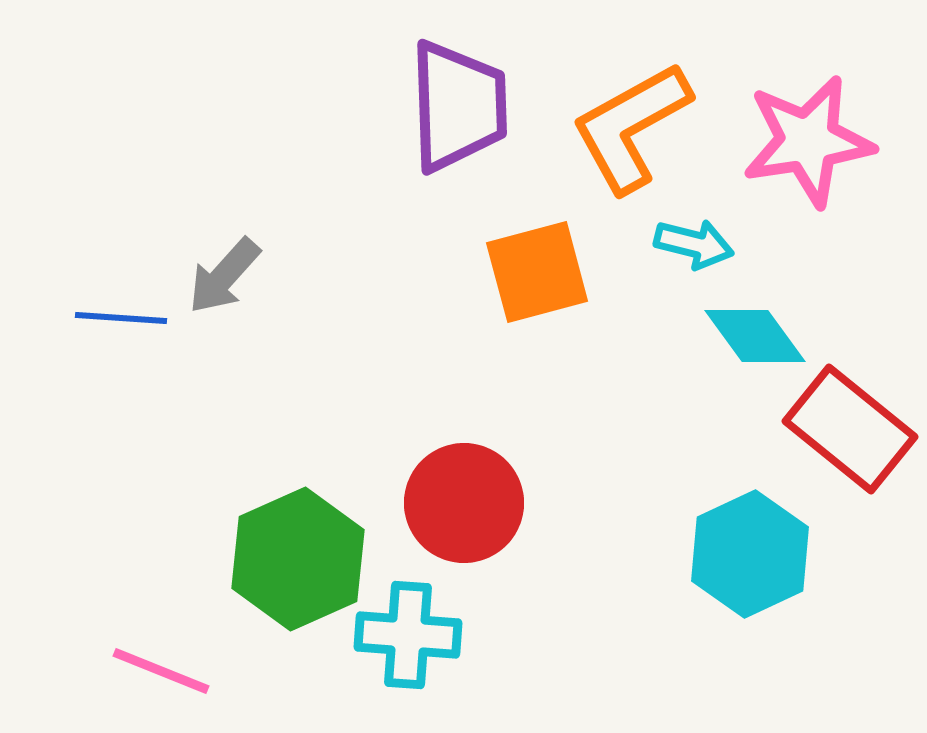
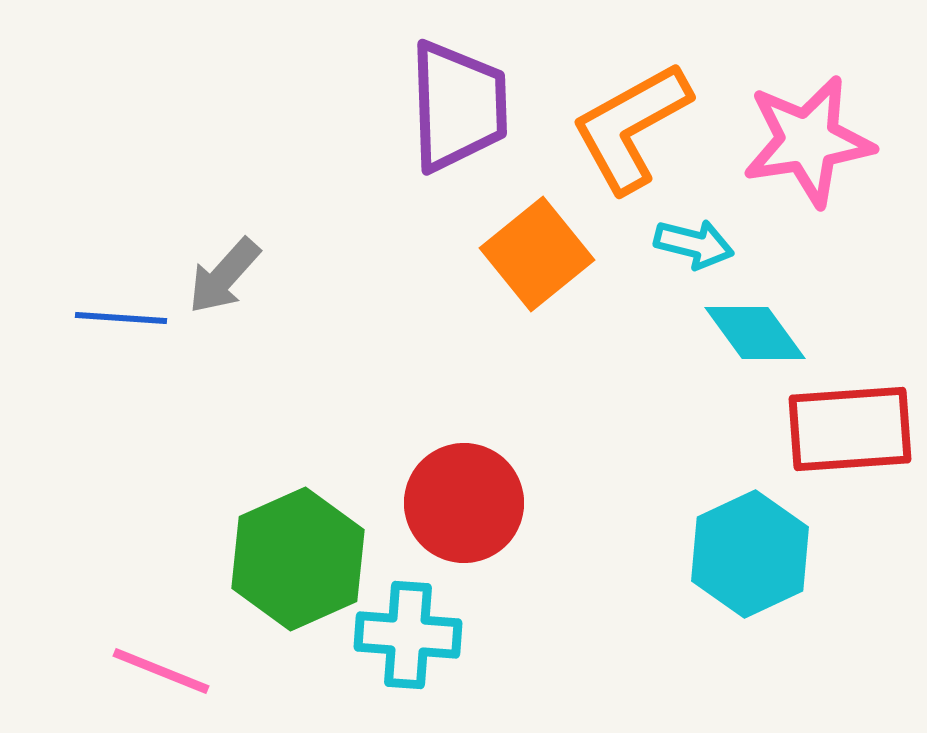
orange square: moved 18 px up; rotated 24 degrees counterclockwise
cyan diamond: moved 3 px up
red rectangle: rotated 43 degrees counterclockwise
